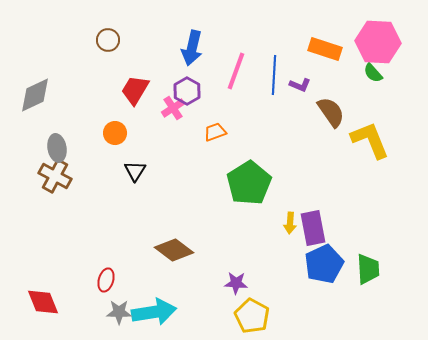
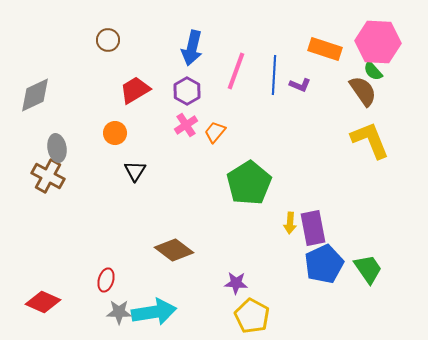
green semicircle: moved 2 px up
red trapezoid: rotated 28 degrees clockwise
pink cross: moved 13 px right, 17 px down
brown semicircle: moved 32 px right, 21 px up
orange trapezoid: rotated 30 degrees counterclockwise
brown cross: moved 7 px left
green trapezoid: rotated 32 degrees counterclockwise
red diamond: rotated 44 degrees counterclockwise
